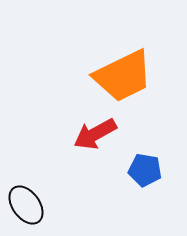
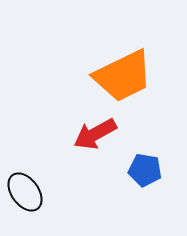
black ellipse: moved 1 px left, 13 px up
